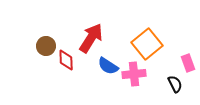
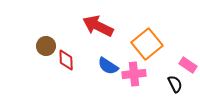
red arrow: moved 7 px right, 12 px up; rotated 96 degrees counterclockwise
pink rectangle: moved 2 px down; rotated 36 degrees counterclockwise
